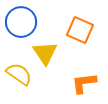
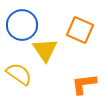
blue circle: moved 1 px right, 3 px down
yellow triangle: moved 3 px up
orange L-shape: moved 1 px down
